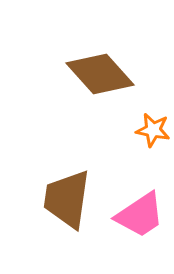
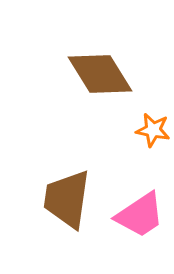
brown diamond: rotated 10 degrees clockwise
